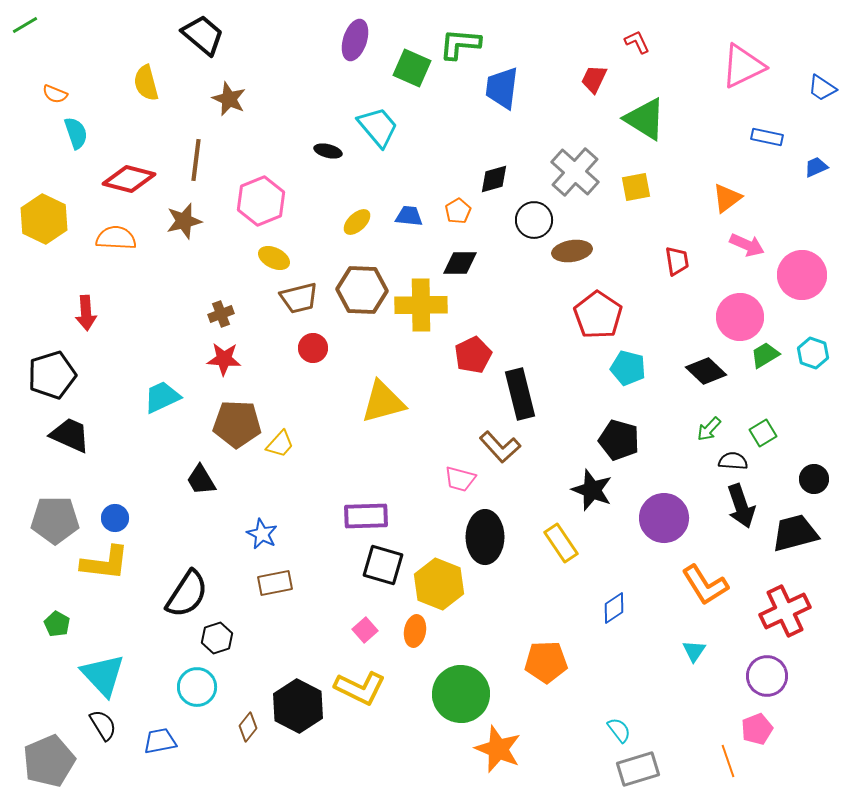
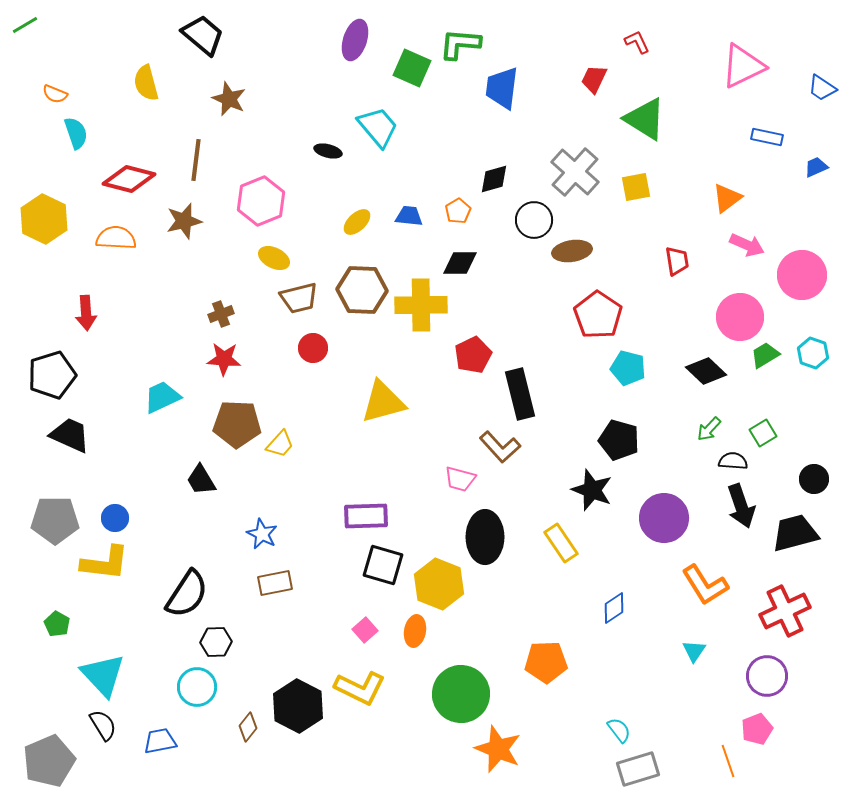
black hexagon at (217, 638): moved 1 px left, 4 px down; rotated 16 degrees clockwise
